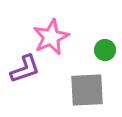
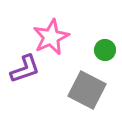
gray square: rotated 30 degrees clockwise
